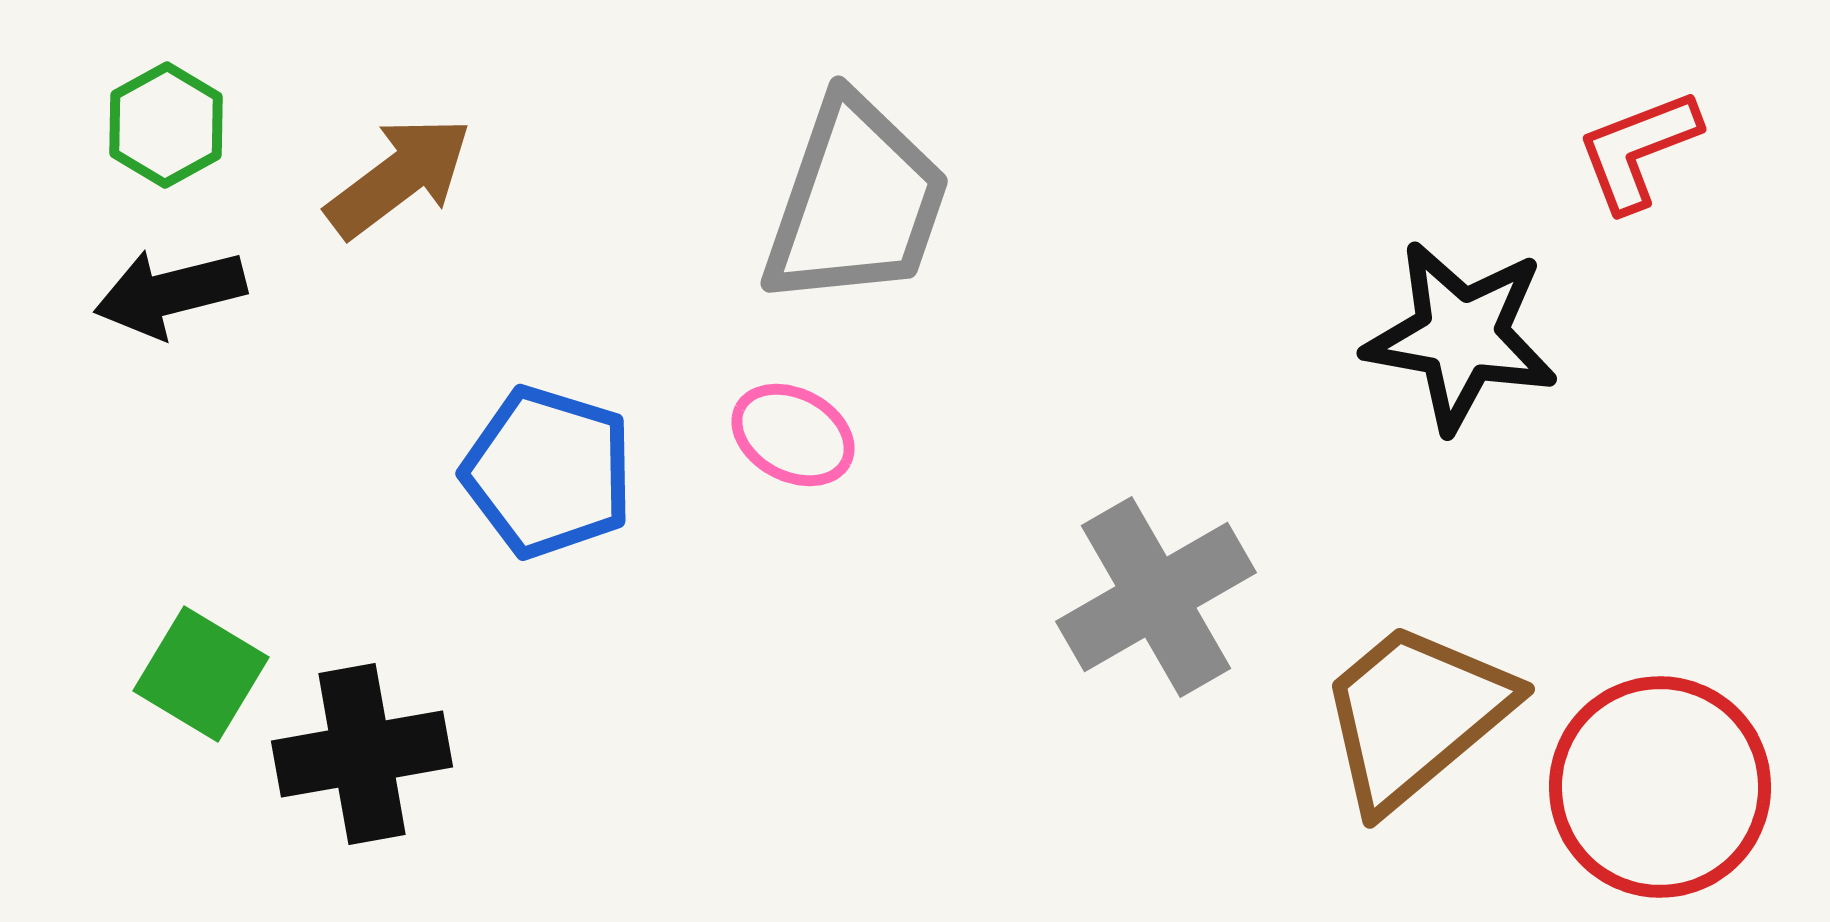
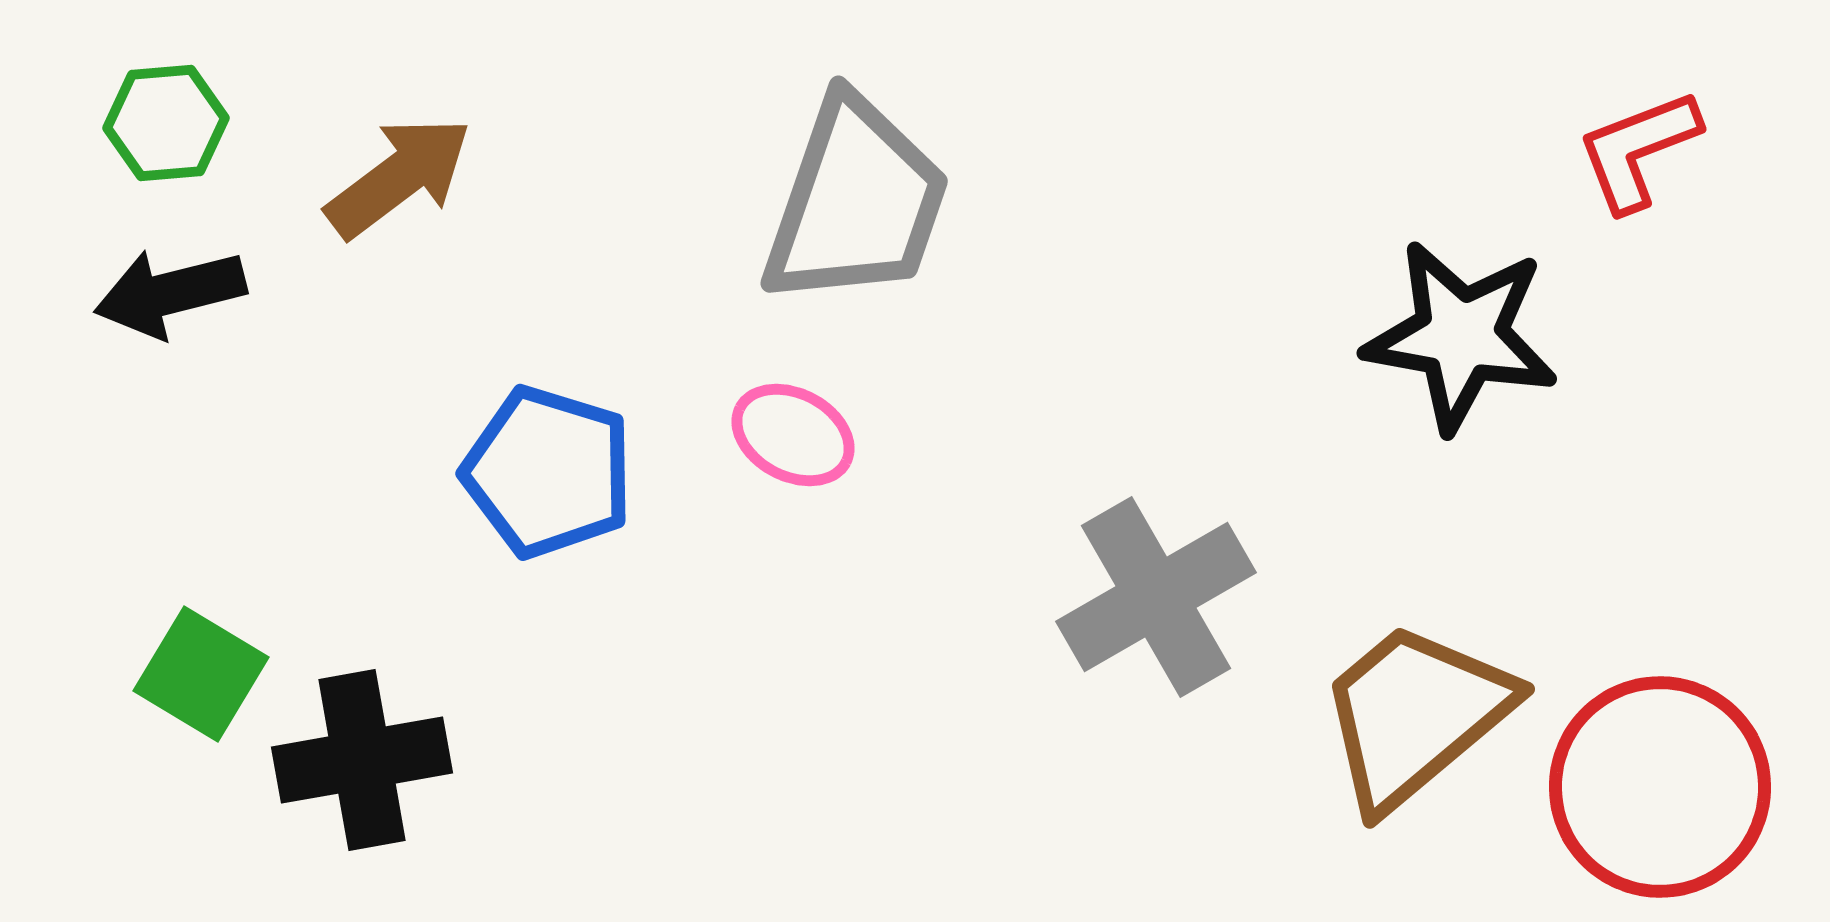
green hexagon: moved 2 px up; rotated 24 degrees clockwise
black cross: moved 6 px down
